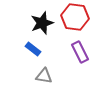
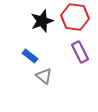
black star: moved 2 px up
blue rectangle: moved 3 px left, 7 px down
gray triangle: rotated 30 degrees clockwise
